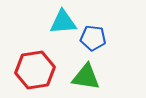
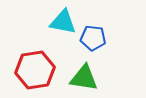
cyan triangle: rotated 16 degrees clockwise
green triangle: moved 2 px left, 1 px down
